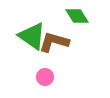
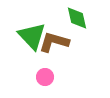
green diamond: moved 2 px down; rotated 20 degrees clockwise
green triangle: rotated 12 degrees clockwise
